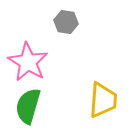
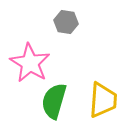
pink star: moved 2 px right, 1 px down
green semicircle: moved 26 px right, 5 px up
